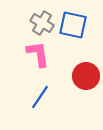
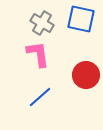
blue square: moved 8 px right, 6 px up
red circle: moved 1 px up
blue line: rotated 15 degrees clockwise
